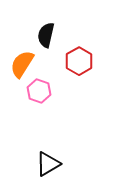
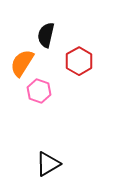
orange semicircle: moved 1 px up
